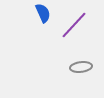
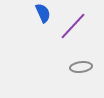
purple line: moved 1 px left, 1 px down
